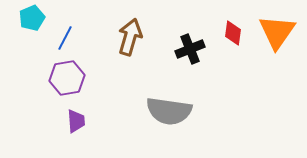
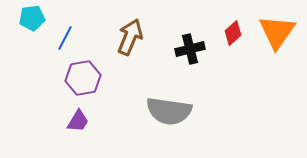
cyan pentagon: rotated 15 degrees clockwise
red diamond: rotated 40 degrees clockwise
brown arrow: rotated 6 degrees clockwise
black cross: rotated 8 degrees clockwise
purple hexagon: moved 16 px right
purple trapezoid: moved 2 px right; rotated 35 degrees clockwise
